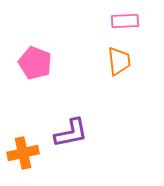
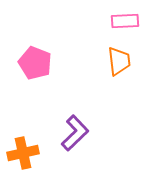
purple L-shape: moved 4 px right; rotated 33 degrees counterclockwise
